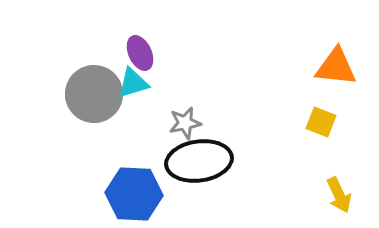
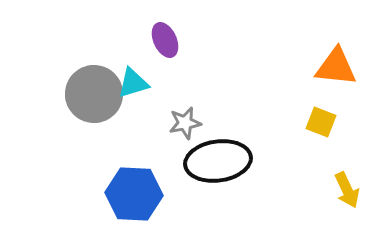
purple ellipse: moved 25 px right, 13 px up
black ellipse: moved 19 px right
yellow arrow: moved 8 px right, 5 px up
